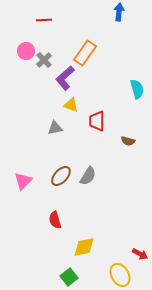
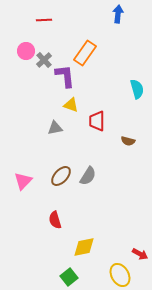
blue arrow: moved 1 px left, 2 px down
purple L-shape: moved 2 px up; rotated 125 degrees clockwise
